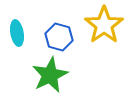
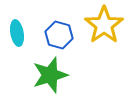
blue hexagon: moved 2 px up
green star: rotated 9 degrees clockwise
